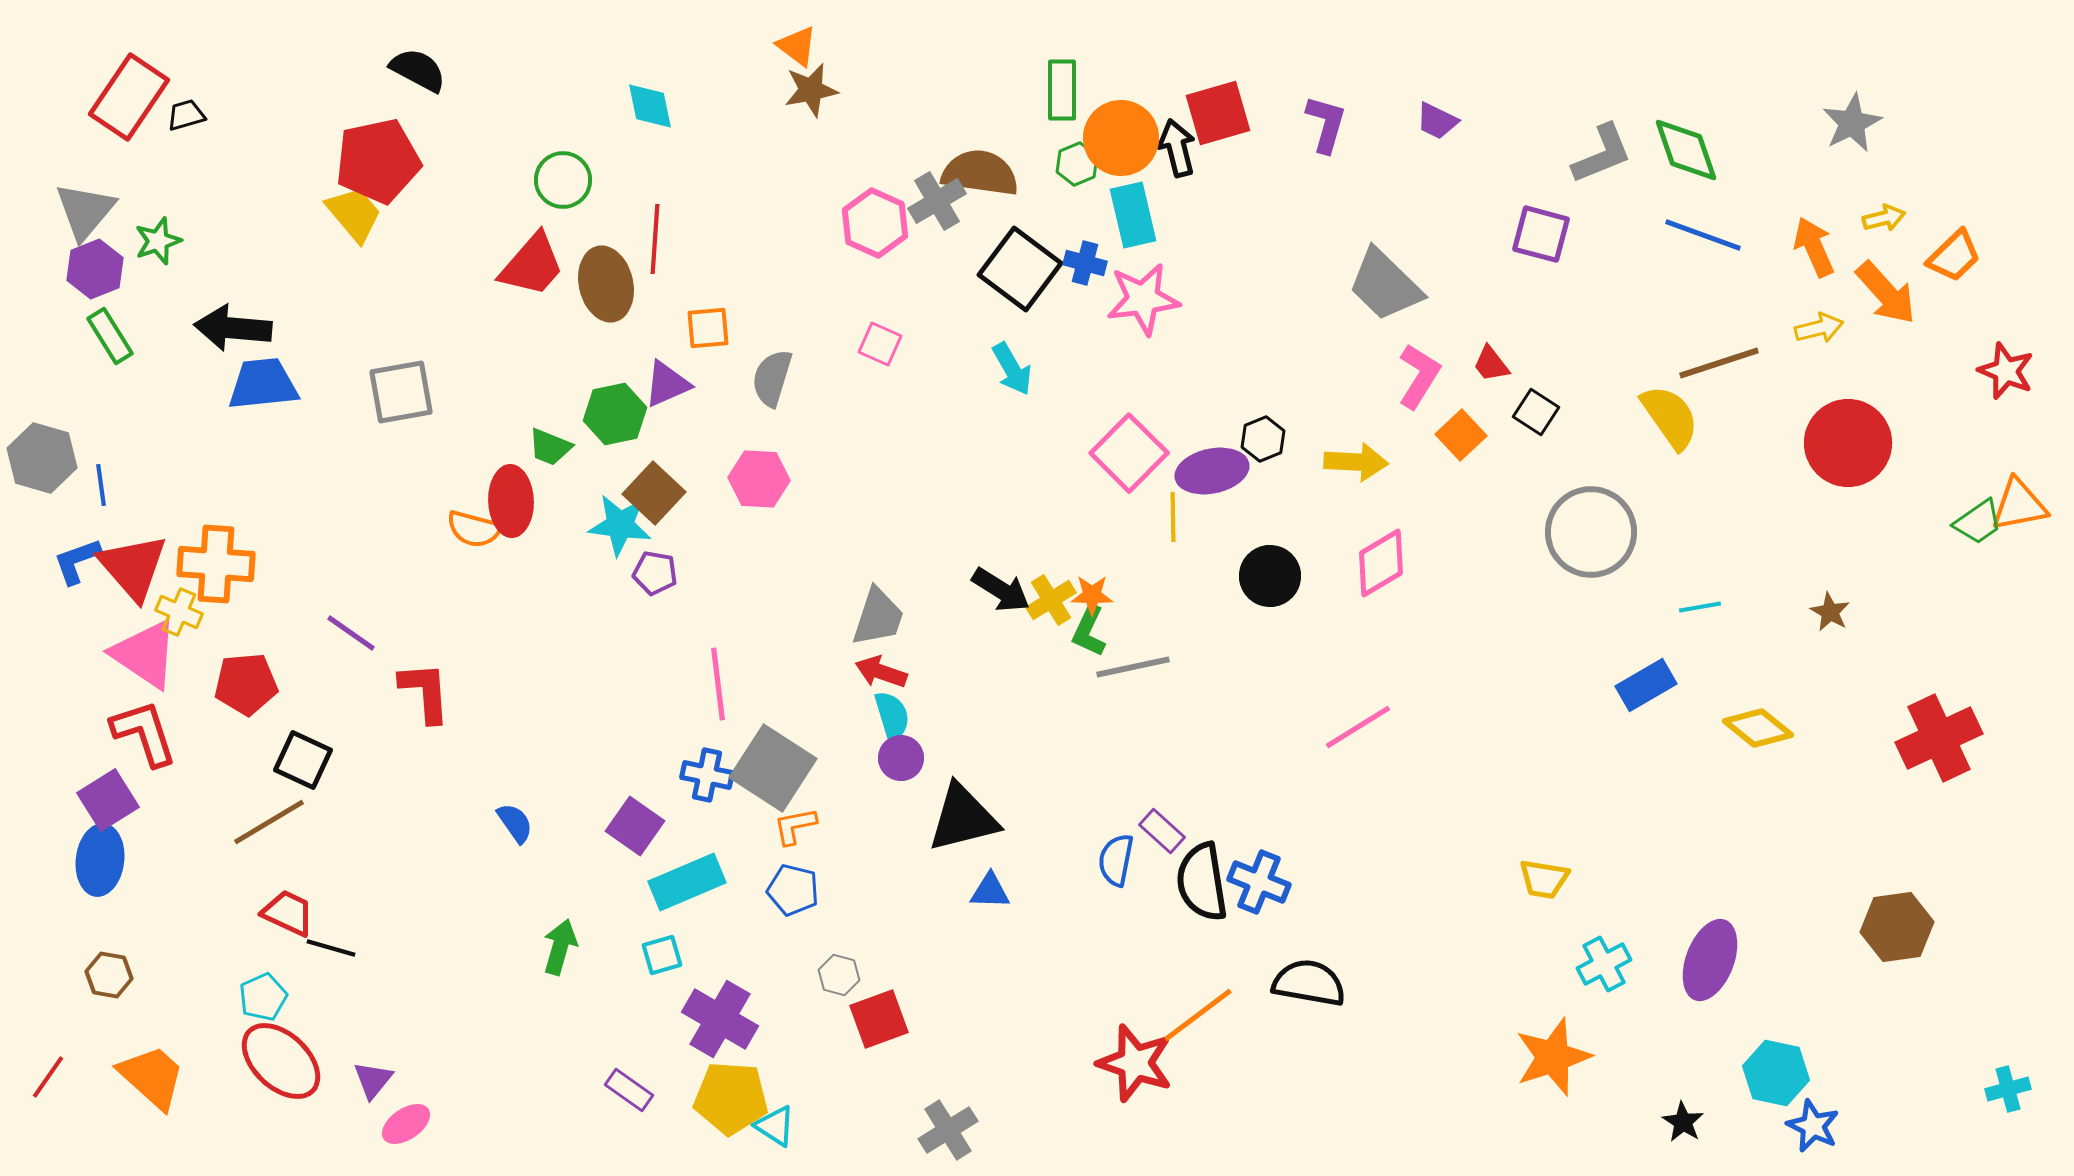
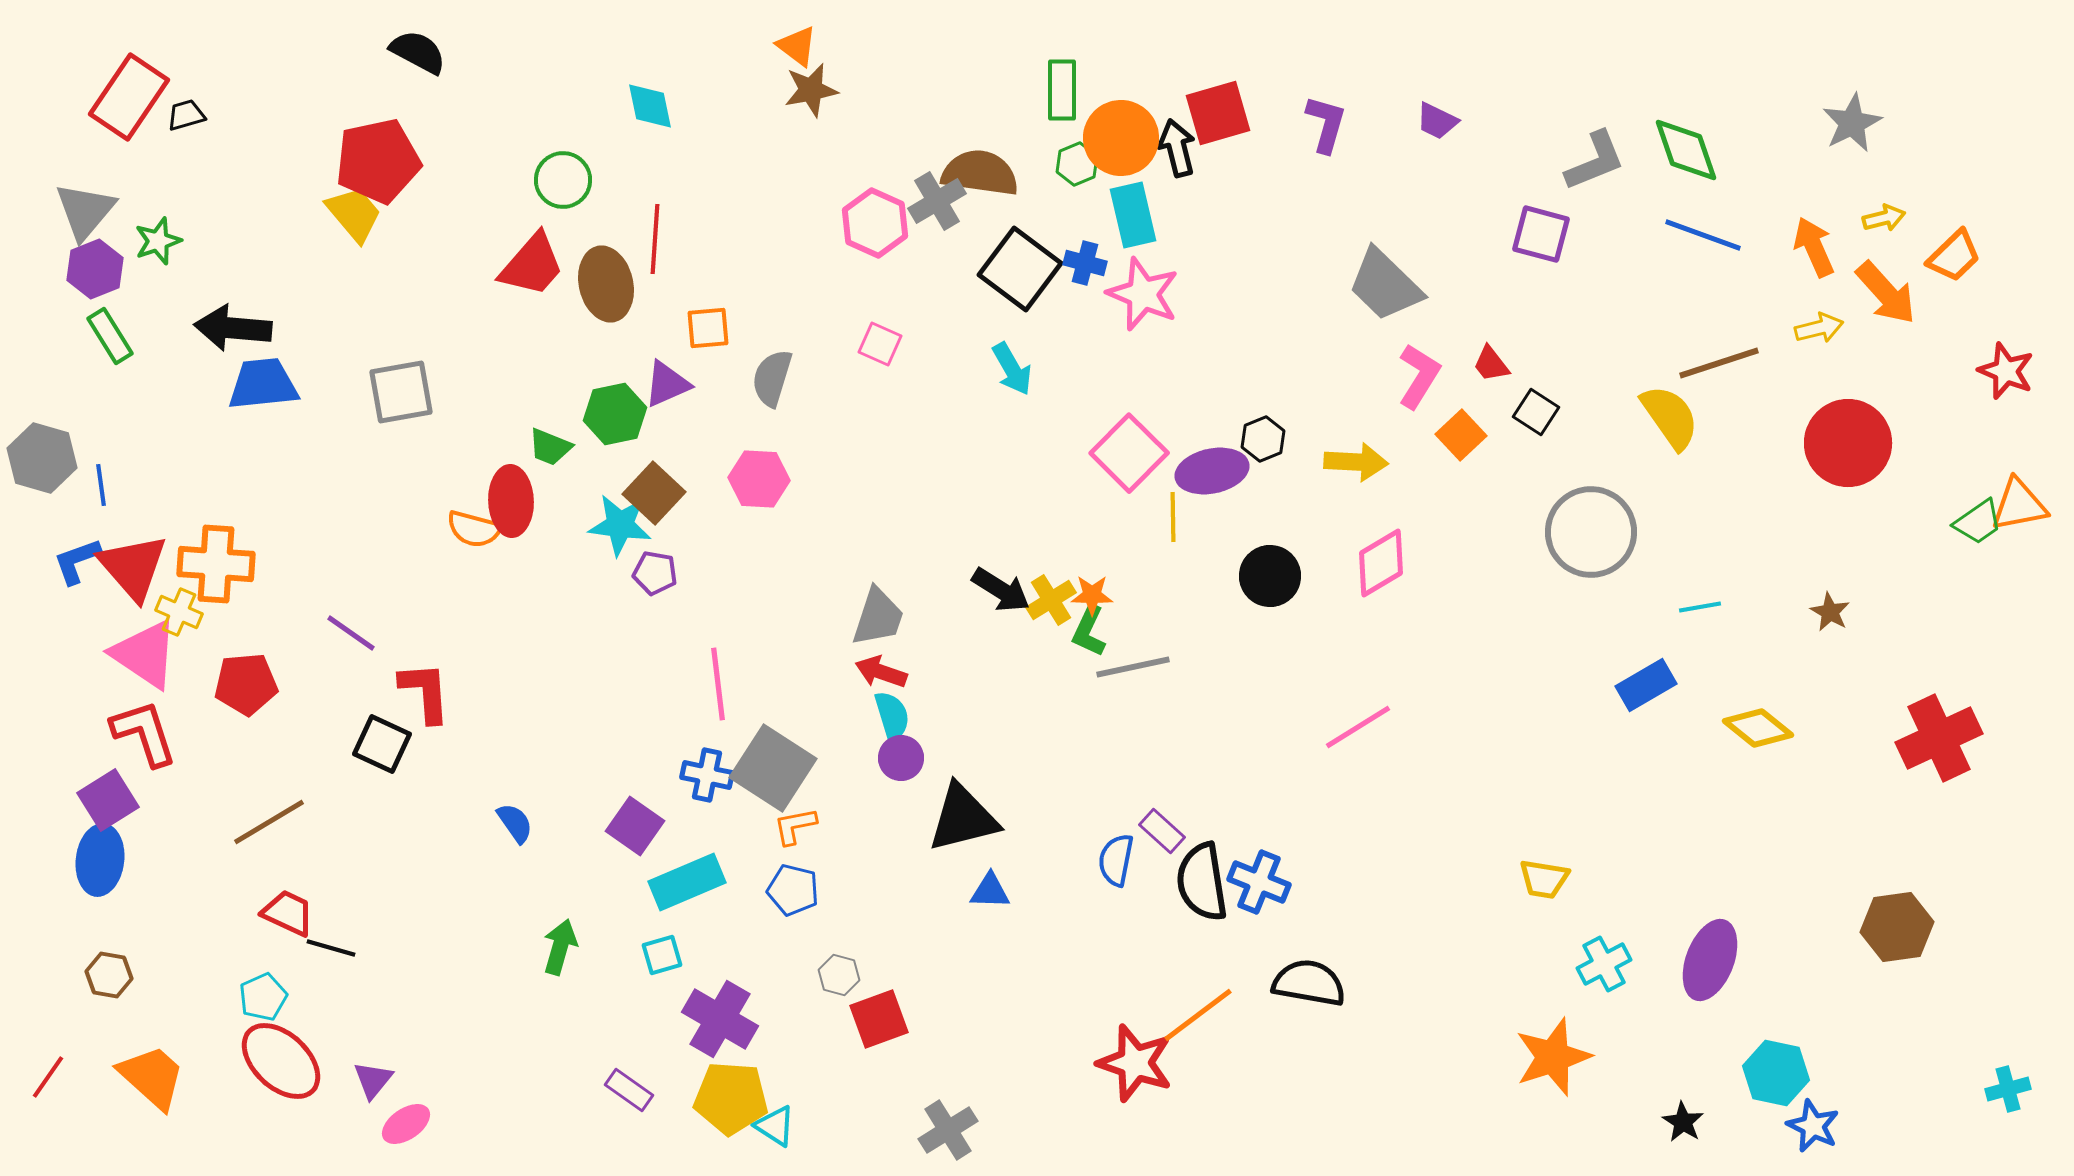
black semicircle at (418, 70): moved 18 px up
gray L-shape at (1602, 154): moved 7 px left, 7 px down
pink star at (1143, 299): moved 5 px up; rotated 30 degrees clockwise
black square at (303, 760): moved 79 px right, 16 px up
